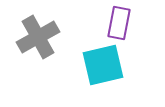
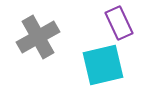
purple rectangle: rotated 36 degrees counterclockwise
